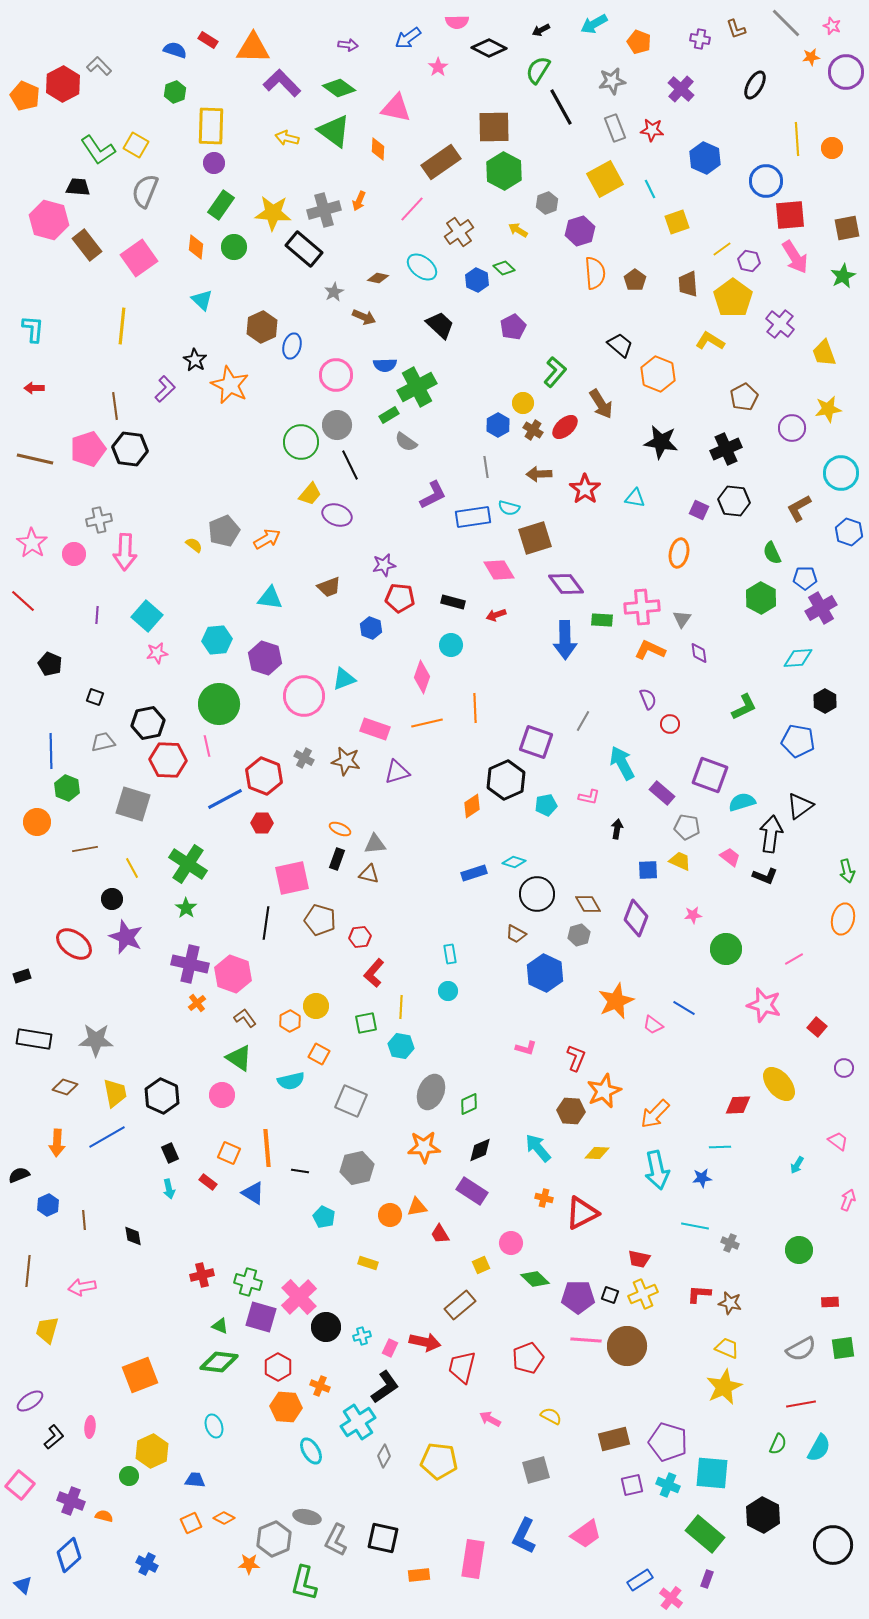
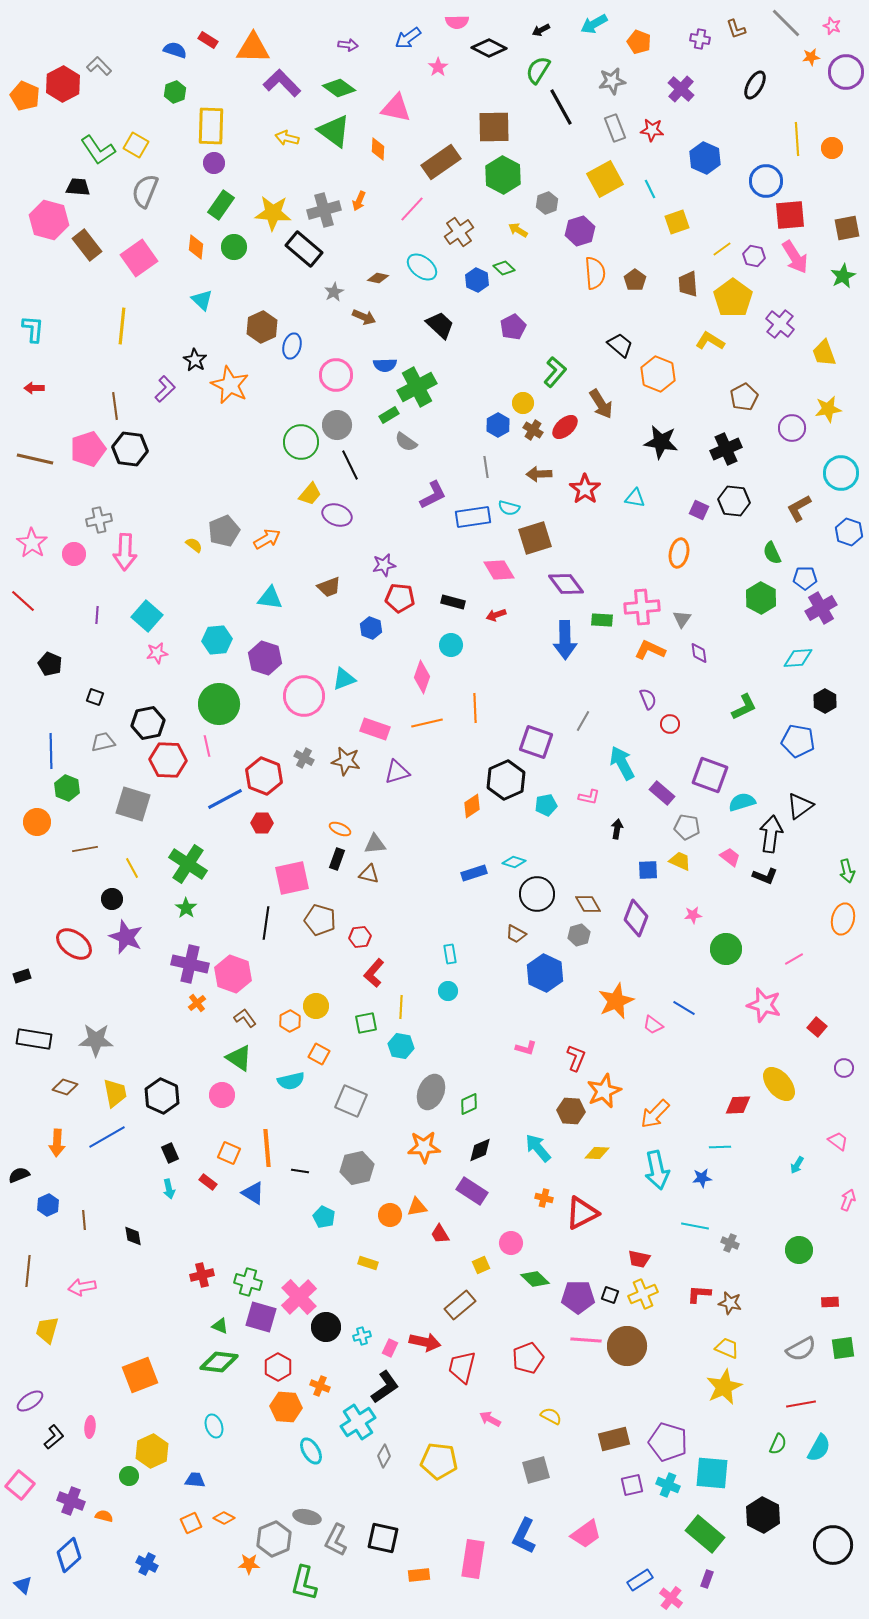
green hexagon at (504, 171): moved 1 px left, 4 px down
purple hexagon at (749, 261): moved 5 px right, 5 px up
